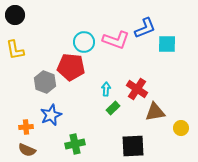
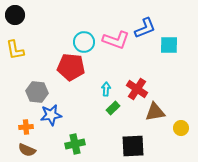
cyan square: moved 2 px right, 1 px down
gray hexagon: moved 8 px left, 10 px down; rotated 15 degrees counterclockwise
blue star: rotated 15 degrees clockwise
